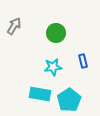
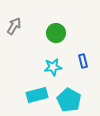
cyan rectangle: moved 3 px left, 1 px down; rotated 25 degrees counterclockwise
cyan pentagon: rotated 10 degrees counterclockwise
